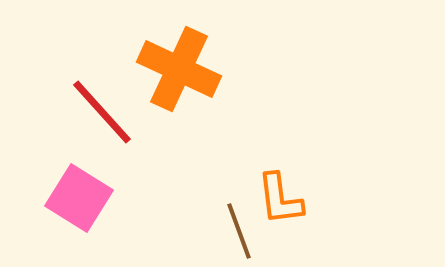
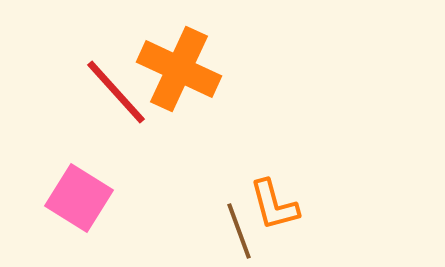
red line: moved 14 px right, 20 px up
orange L-shape: moved 6 px left, 6 px down; rotated 8 degrees counterclockwise
